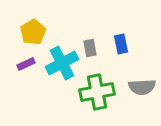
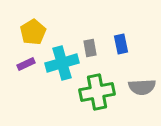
cyan cross: rotated 12 degrees clockwise
